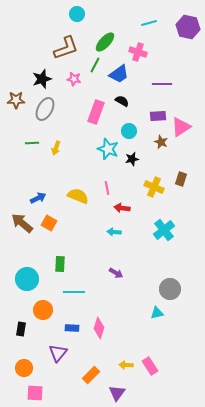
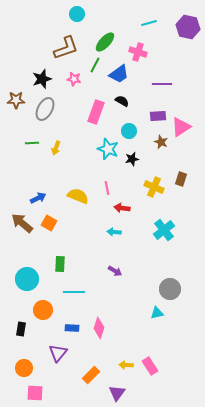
purple arrow at (116, 273): moved 1 px left, 2 px up
